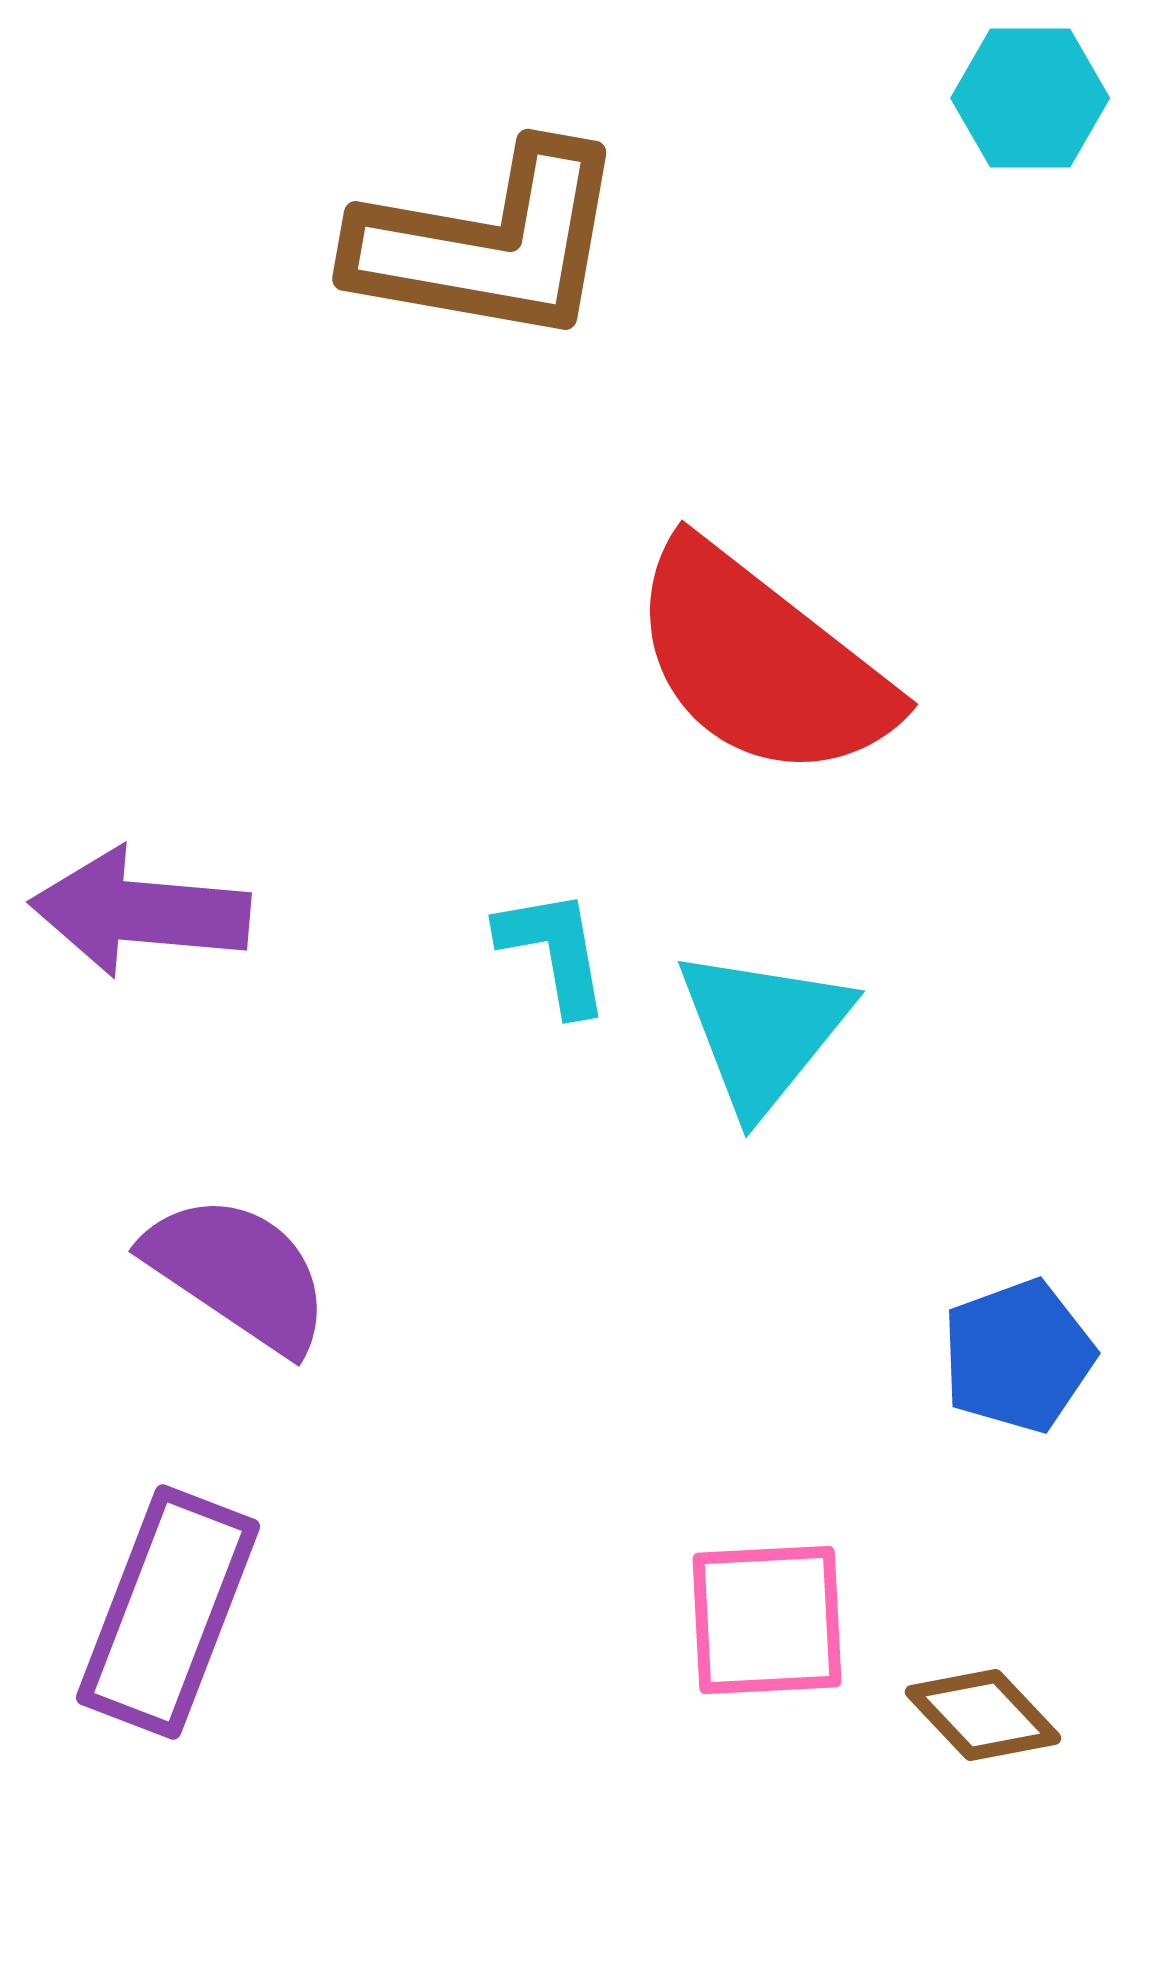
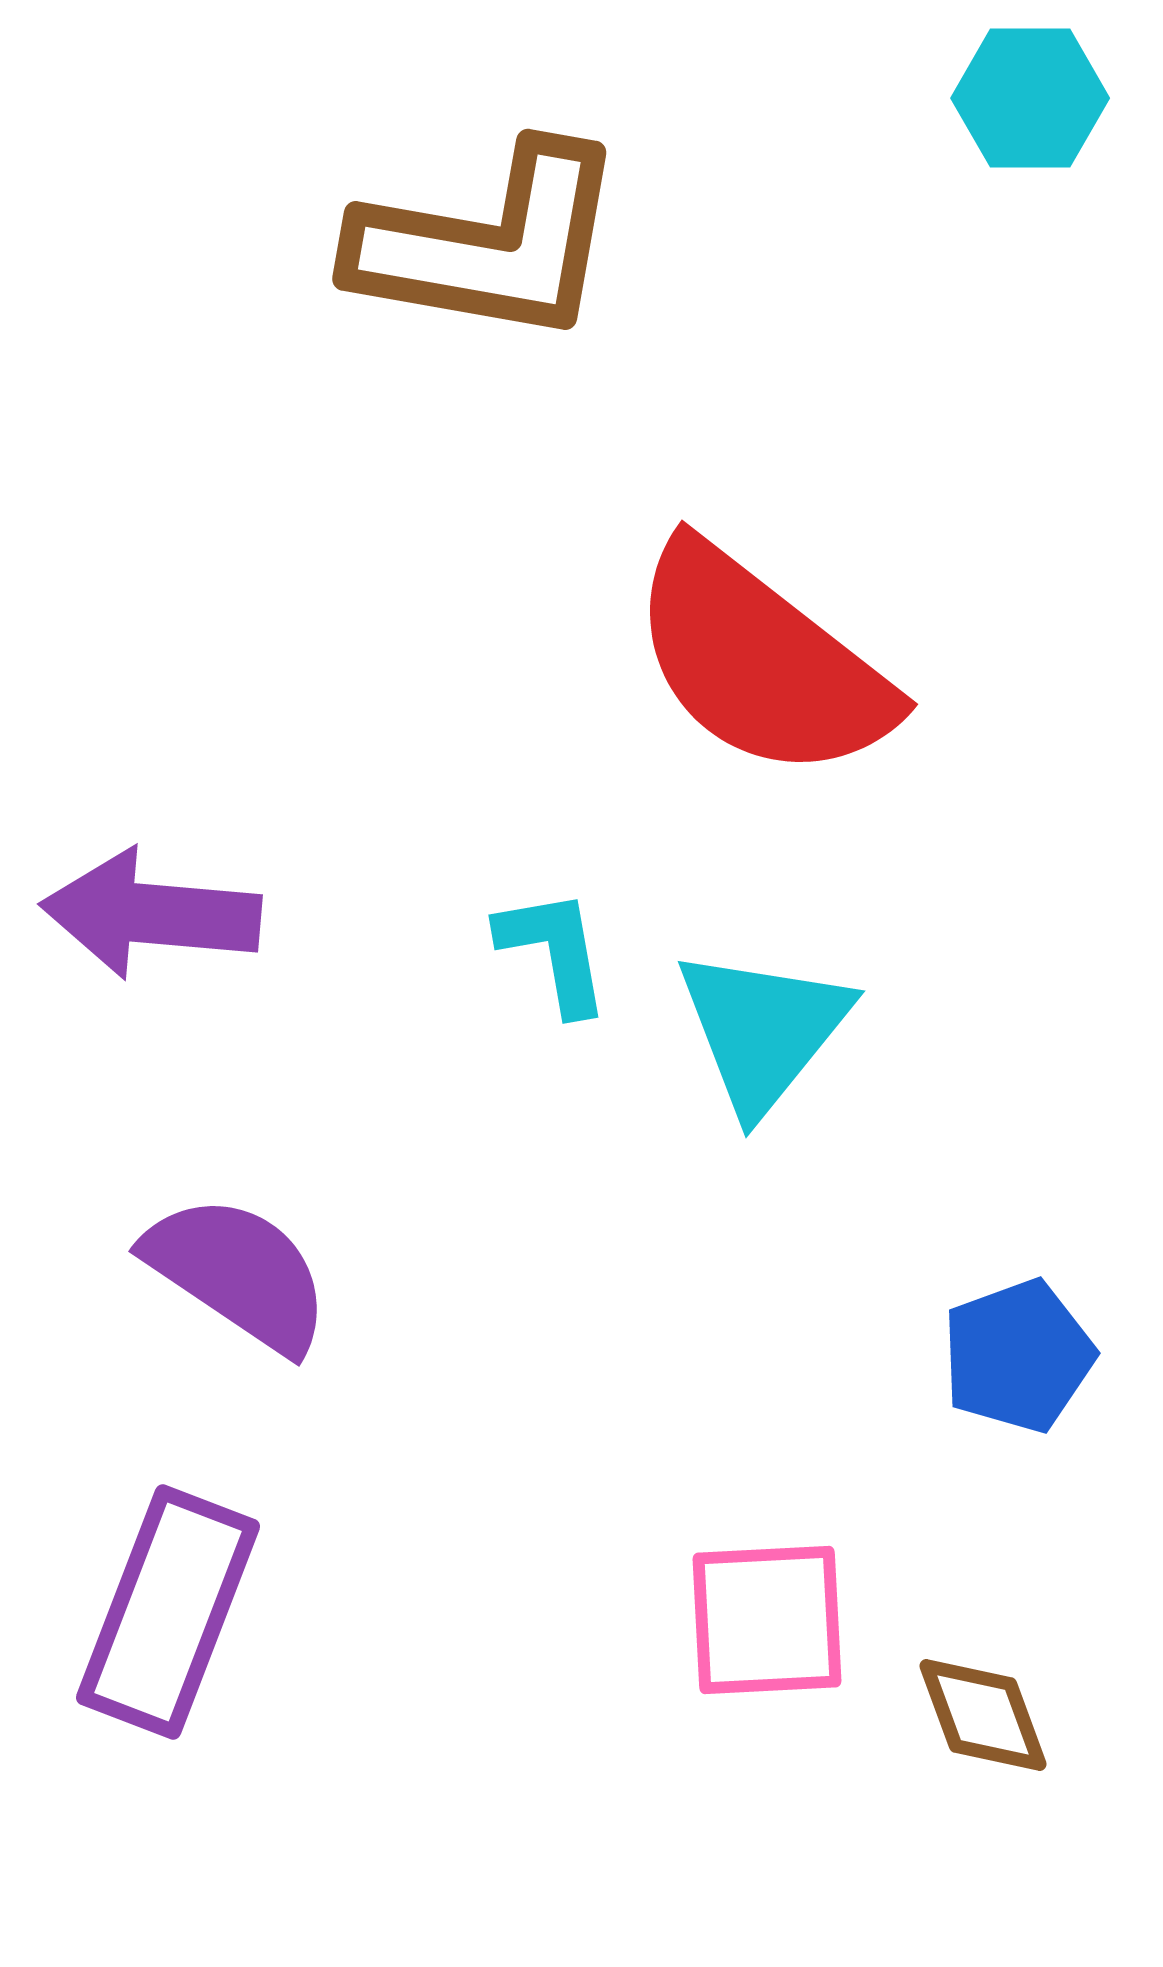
purple arrow: moved 11 px right, 2 px down
brown diamond: rotated 23 degrees clockwise
